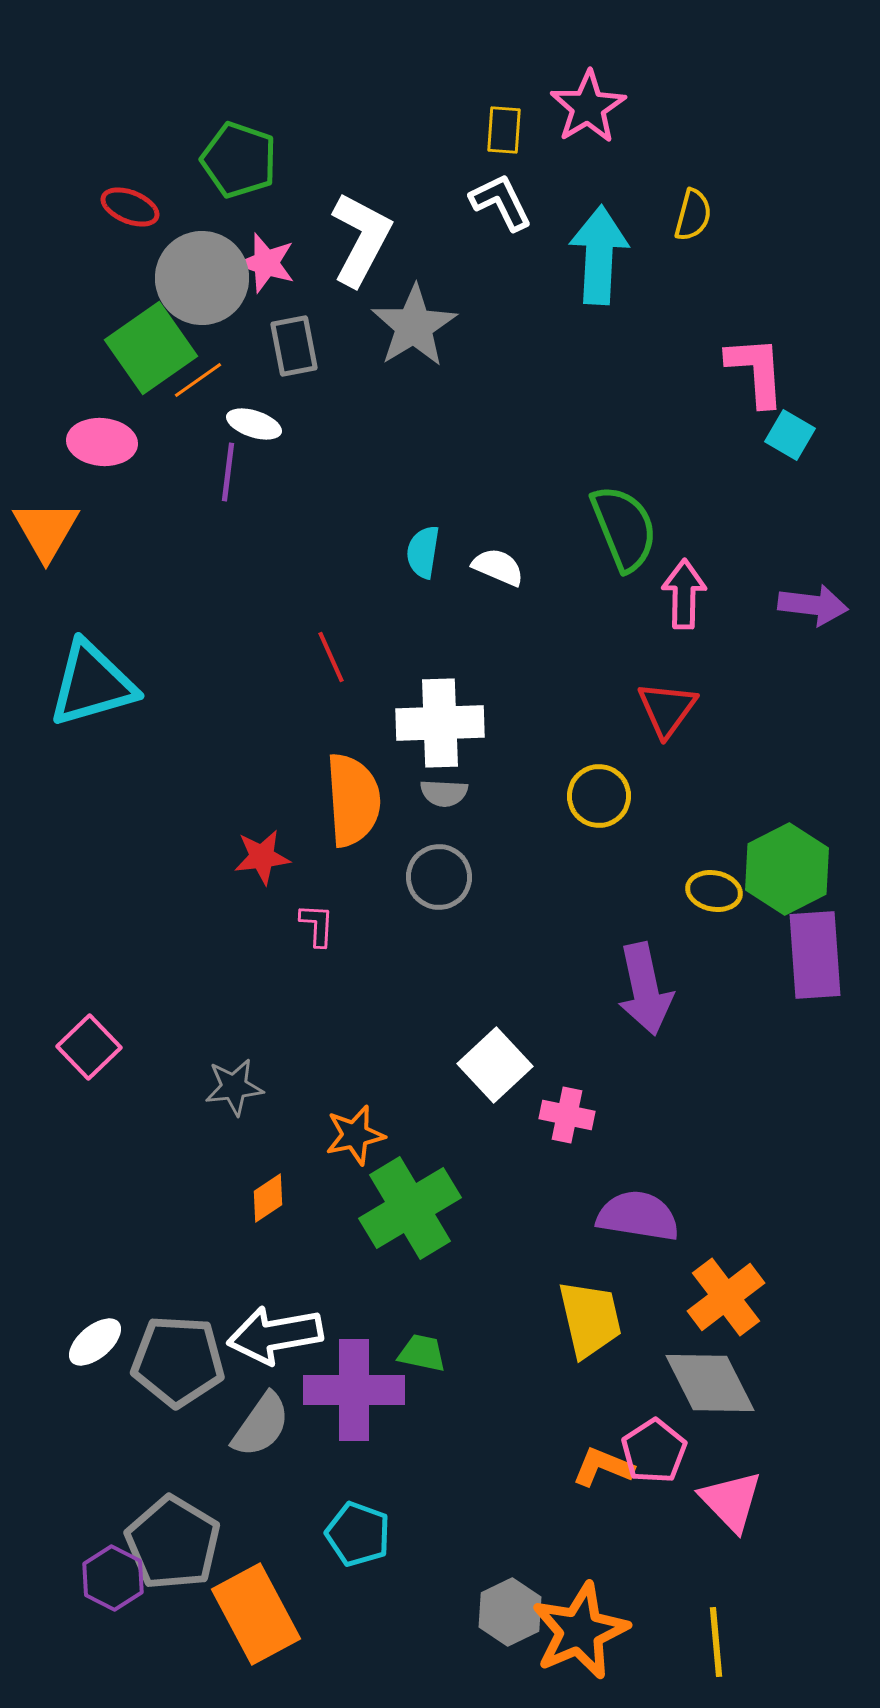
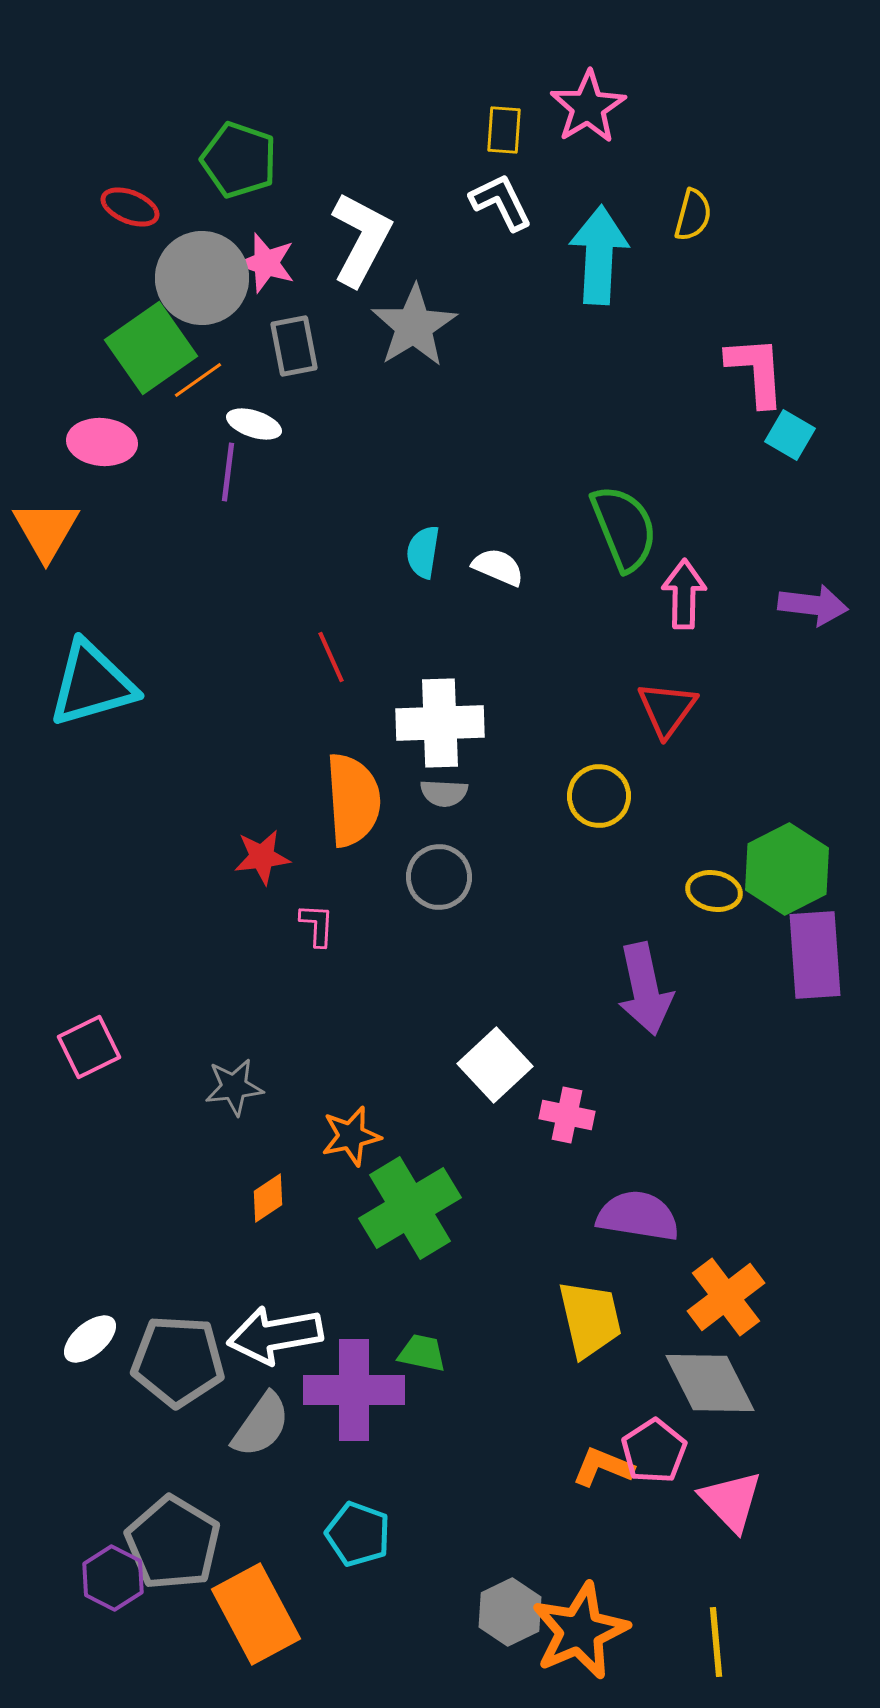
pink square at (89, 1047): rotated 18 degrees clockwise
orange star at (355, 1135): moved 4 px left, 1 px down
white ellipse at (95, 1342): moved 5 px left, 3 px up
